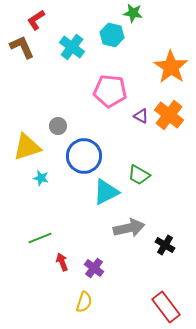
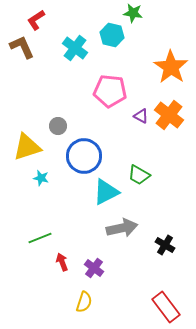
cyan cross: moved 3 px right, 1 px down
gray arrow: moved 7 px left
